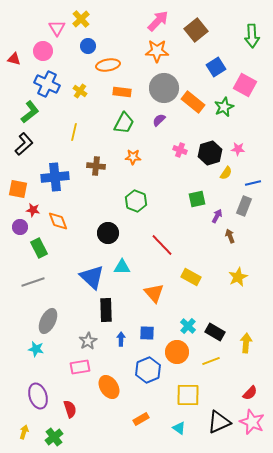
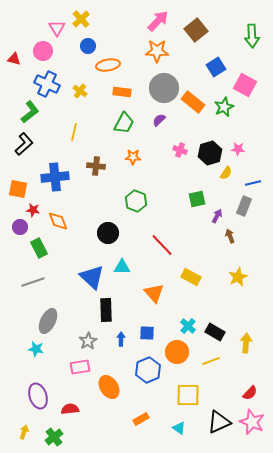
red semicircle at (70, 409): rotated 78 degrees counterclockwise
